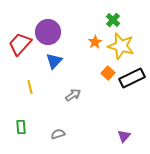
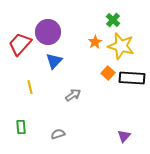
black rectangle: rotated 30 degrees clockwise
